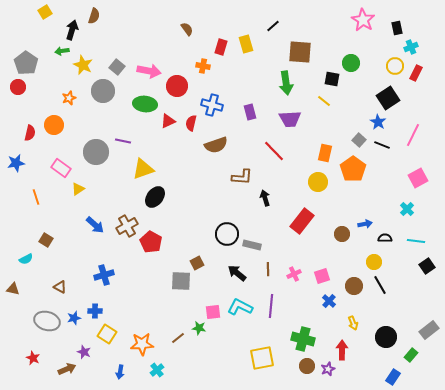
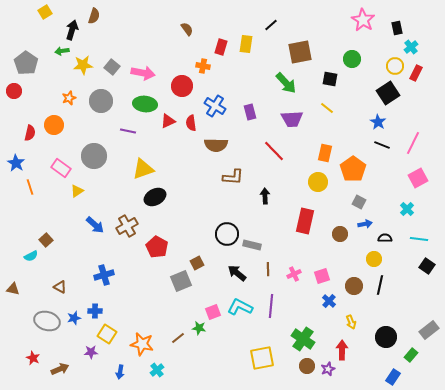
black line at (273, 26): moved 2 px left, 1 px up
yellow rectangle at (246, 44): rotated 24 degrees clockwise
cyan cross at (411, 47): rotated 16 degrees counterclockwise
brown square at (300, 52): rotated 15 degrees counterclockwise
green circle at (351, 63): moved 1 px right, 4 px up
yellow star at (83, 65): rotated 30 degrees counterclockwise
gray square at (117, 67): moved 5 px left
pink arrow at (149, 71): moved 6 px left, 2 px down
black square at (332, 79): moved 2 px left
green arrow at (286, 83): rotated 35 degrees counterclockwise
red circle at (177, 86): moved 5 px right
red circle at (18, 87): moved 4 px left, 4 px down
gray circle at (103, 91): moved 2 px left, 10 px down
black square at (388, 98): moved 5 px up
yellow line at (324, 101): moved 3 px right, 7 px down
blue cross at (212, 105): moved 3 px right, 1 px down; rotated 15 degrees clockwise
purple trapezoid at (290, 119): moved 2 px right
red semicircle at (191, 123): rotated 21 degrees counterclockwise
pink line at (413, 135): moved 8 px down
gray square at (359, 140): moved 62 px down; rotated 16 degrees counterclockwise
purple line at (123, 141): moved 5 px right, 10 px up
brown semicircle at (216, 145): rotated 20 degrees clockwise
gray circle at (96, 152): moved 2 px left, 4 px down
blue star at (16, 163): rotated 30 degrees counterclockwise
brown L-shape at (242, 177): moved 9 px left
yellow triangle at (78, 189): moved 1 px left, 2 px down
orange line at (36, 197): moved 6 px left, 10 px up
black ellipse at (155, 197): rotated 25 degrees clockwise
black arrow at (265, 198): moved 2 px up; rotated 14 degrees clockwise
red rectangle at (302, 221): moved 3 px right; rotated 25 degrees counterclockwise
brown circle at (342, 234): moved 2 px left
brown square at (46, 240): rotated 16 degrees clockwise
cyan line at (416, 241): moved 3 px right, 2 px up
red pentagon at (151, 242): moved 6 px right, 5 px down
cyan semicircle at (26, 259): moved 5 px right, 3 px up
yellow circle at (374, 262): moved 3 px up
black square at (427, 266): rotated 21 degrees counterclockwise
gray square at (181, 281): rotated 25 degrees counterclockwise
black line at (380, 285): rotated 42 degrees clockwise
pink square at (213, 312): rotated 14 degrees counterclockwise
yellow arrow at (353, 323): moved 2 px left, 1 px up
green cross at (303, 339): rotated 20 degrees clockwise
orange star at (142, 344): rotated 15 degrees clockwise
purple star at (84, 352): moved 7 px right; rotated 24 degrees counterclockwise
brown arrow at (67, 369): moved 7 px left
